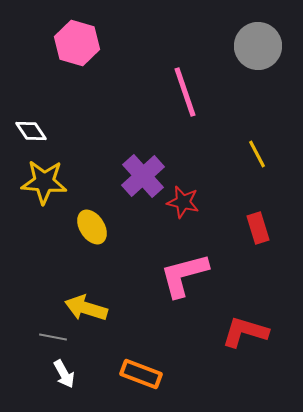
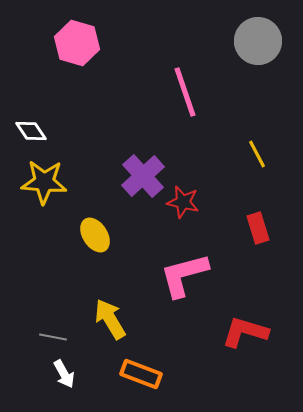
gray circle: moved 5 px up
yellow ellipse: moved 3 px right, 8 px down
yellow arrow: moved 24 px right, 11 px down; rotated 42 degrees clockwise
